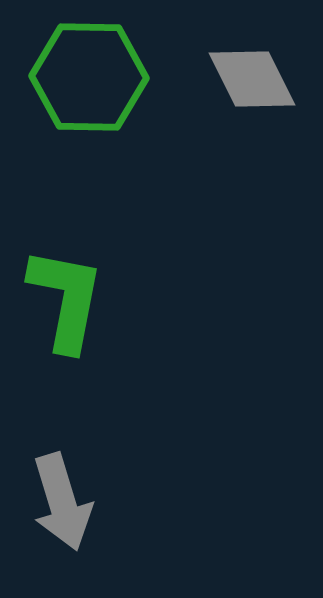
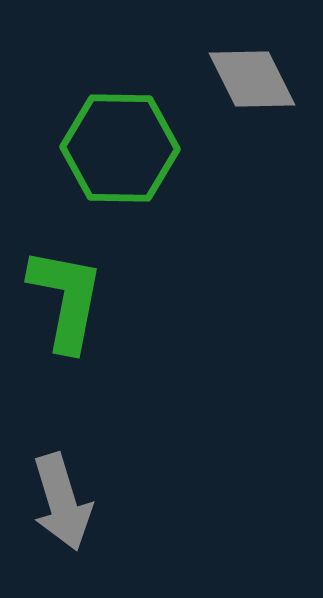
green hexagon: moved 31 px right, 71 px down
